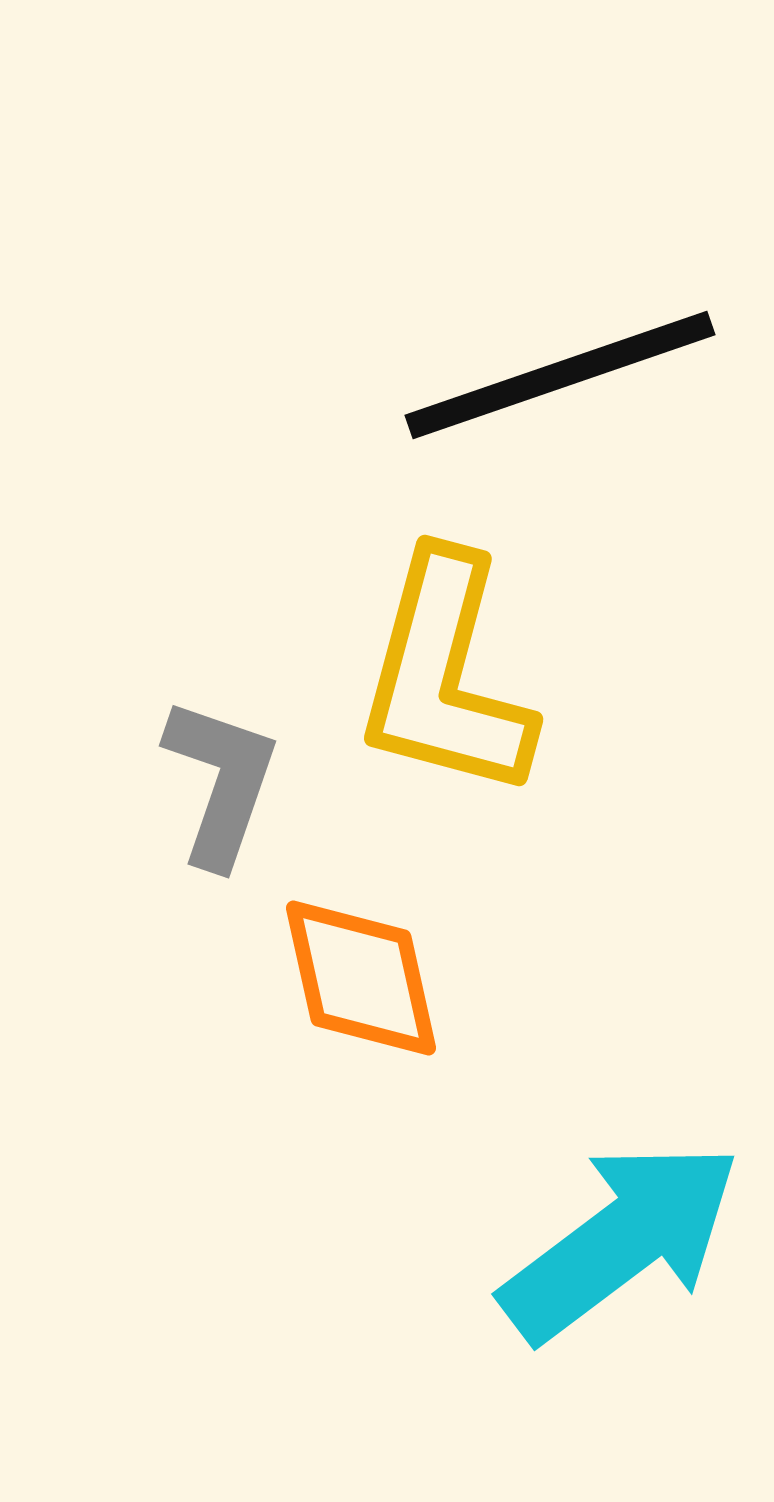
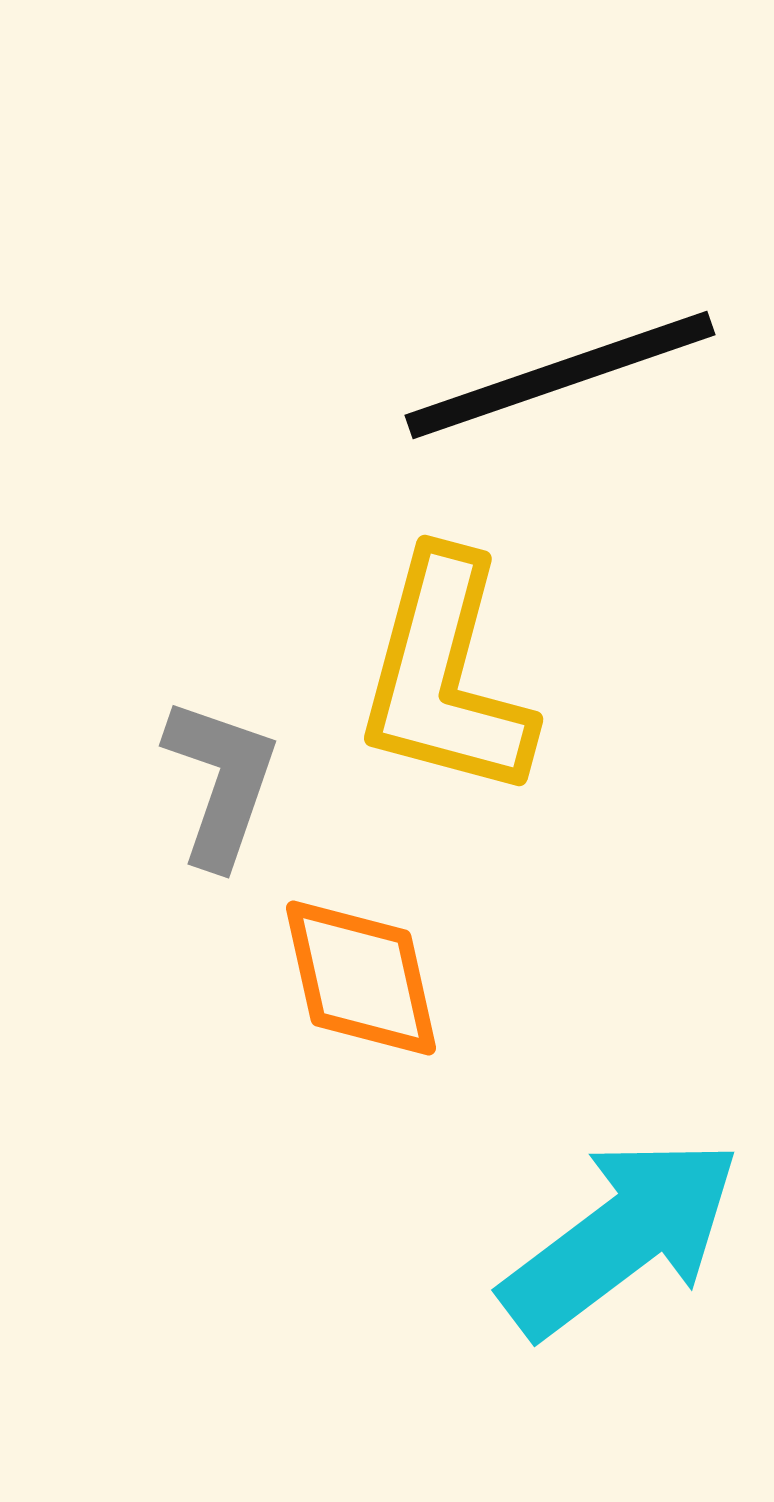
cyan arrow: moved 4 px up
